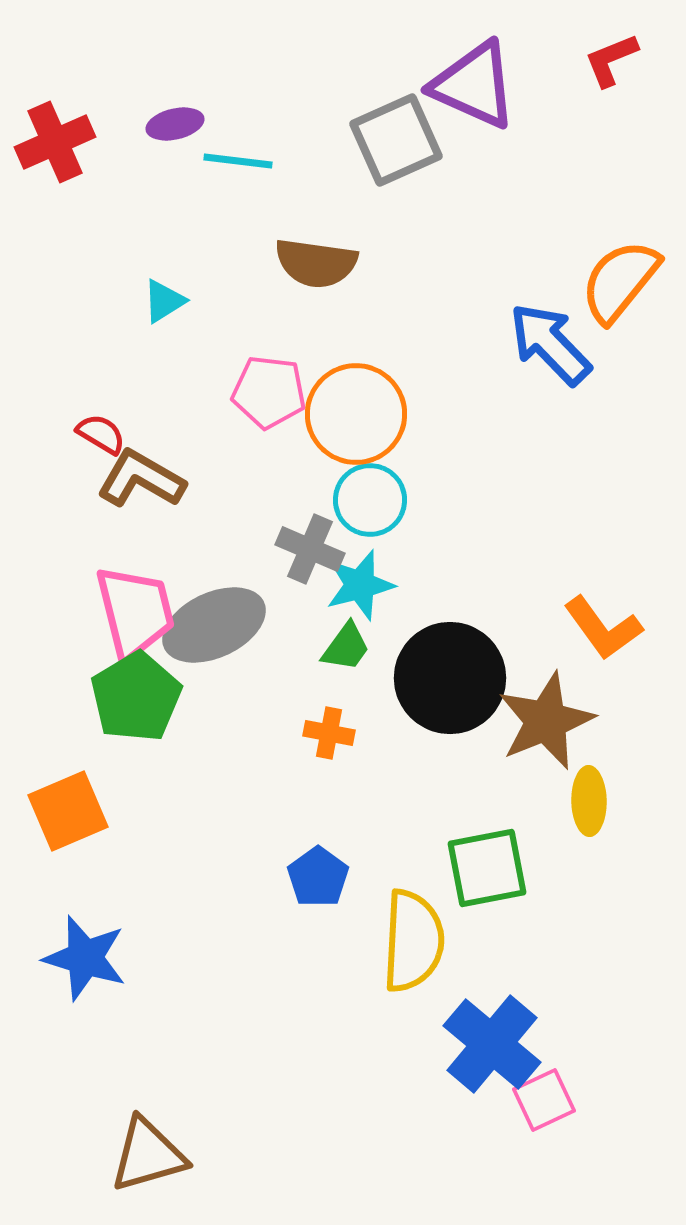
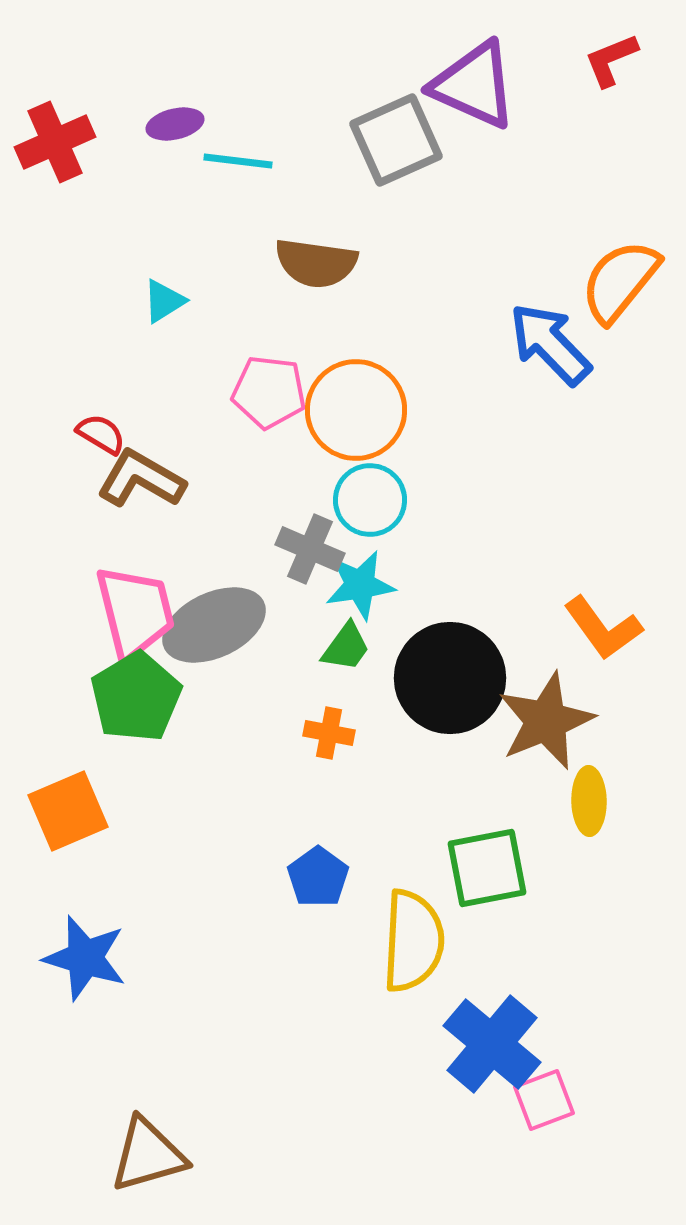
orange circle: moved 4 px up
cyan star: rotated 6 degrees clockwise
pink square: rotated 4 degrees clockwise
